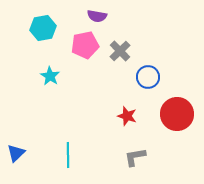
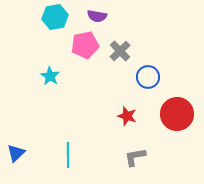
cyan hexagon: moved 12 px right, 11 px up
